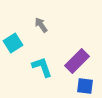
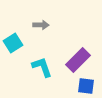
gray arrow: rotated 126 degrees clockwise
purple rectangle: moved 1 px right, 1 px up
blue square: moved 1 px right
